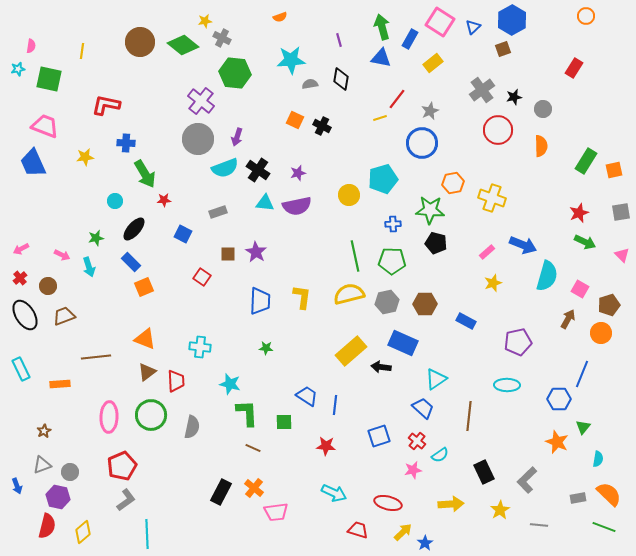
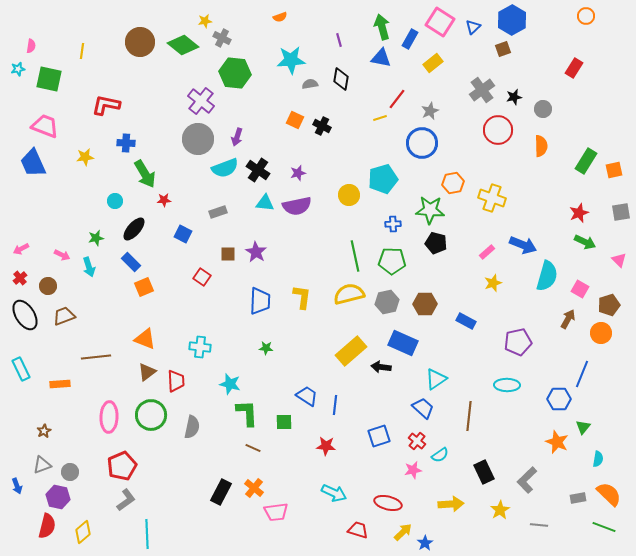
pink triangle at (622, 255): moved 3 px left, 5 px down
